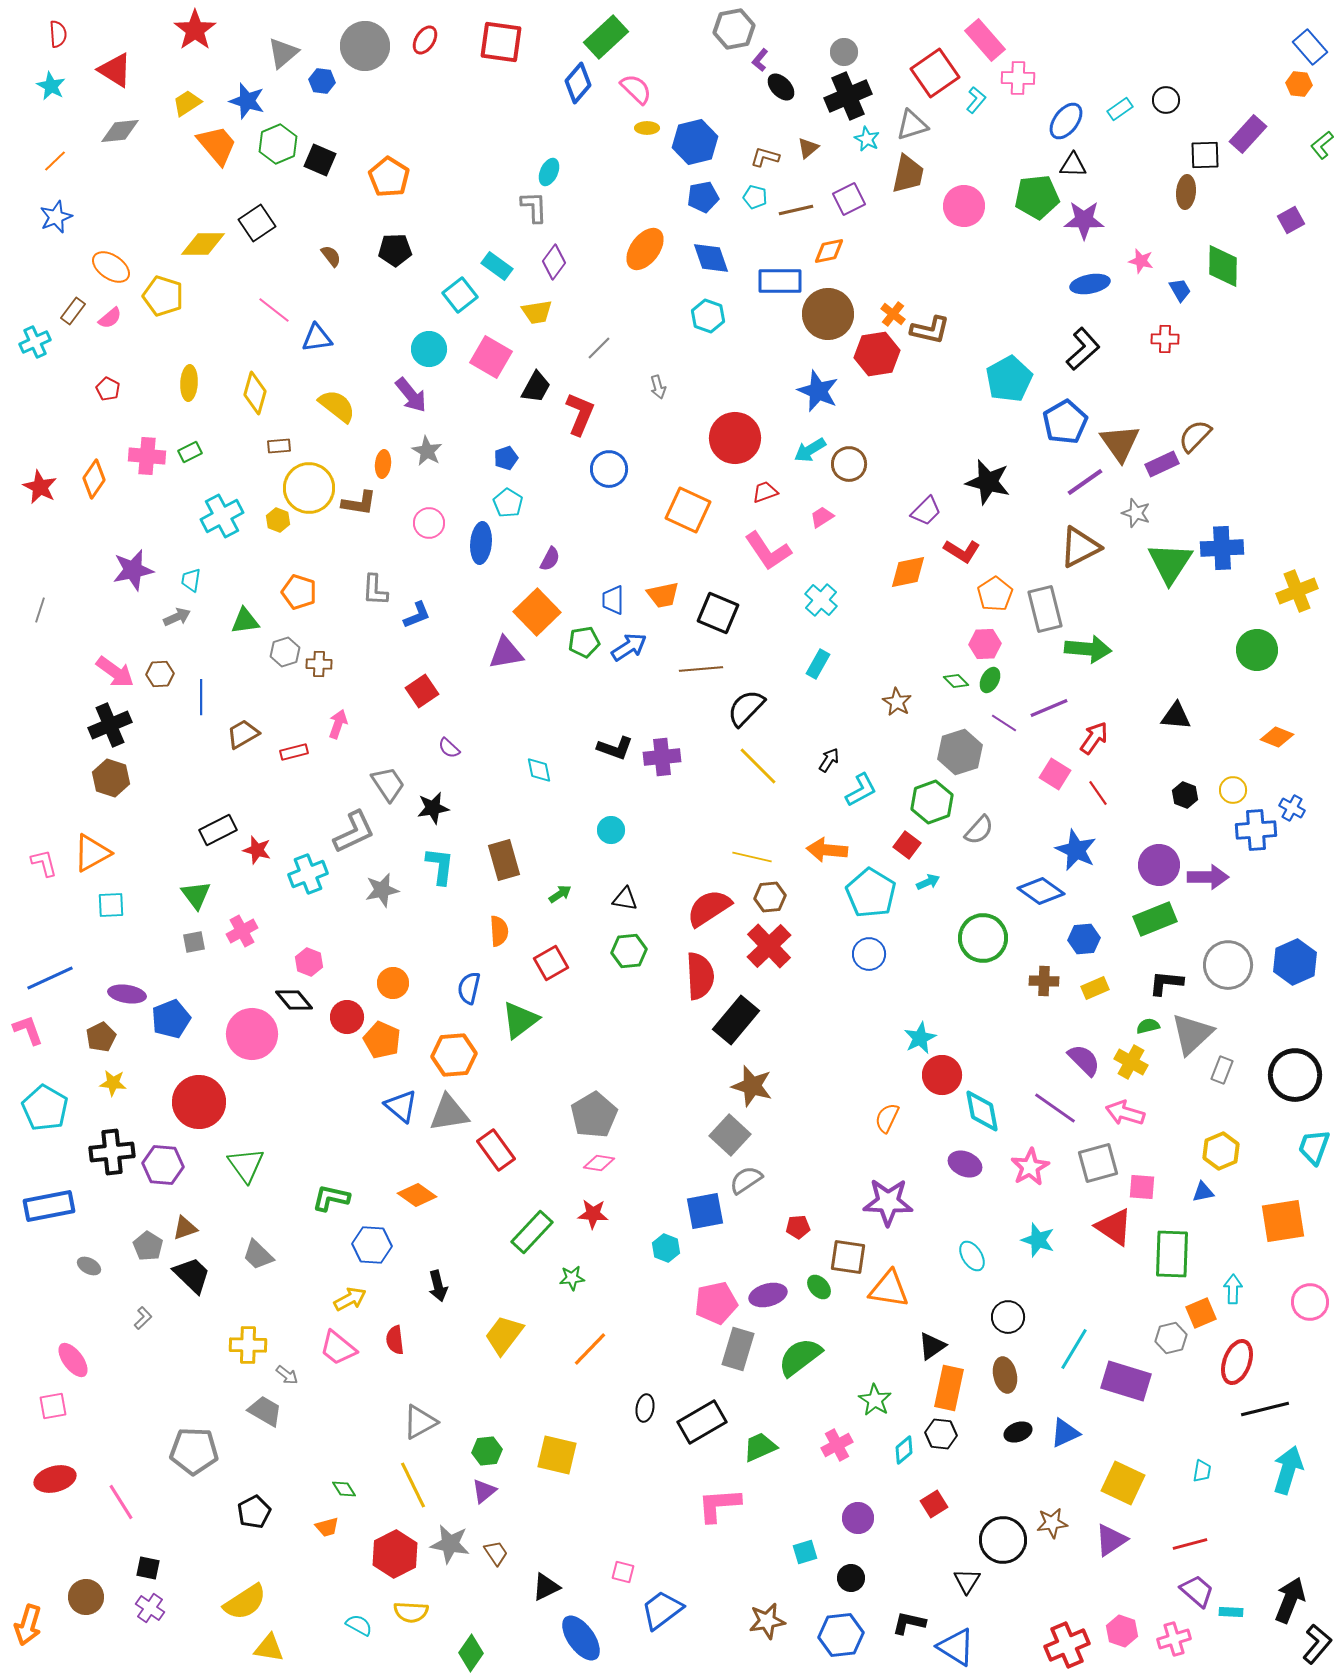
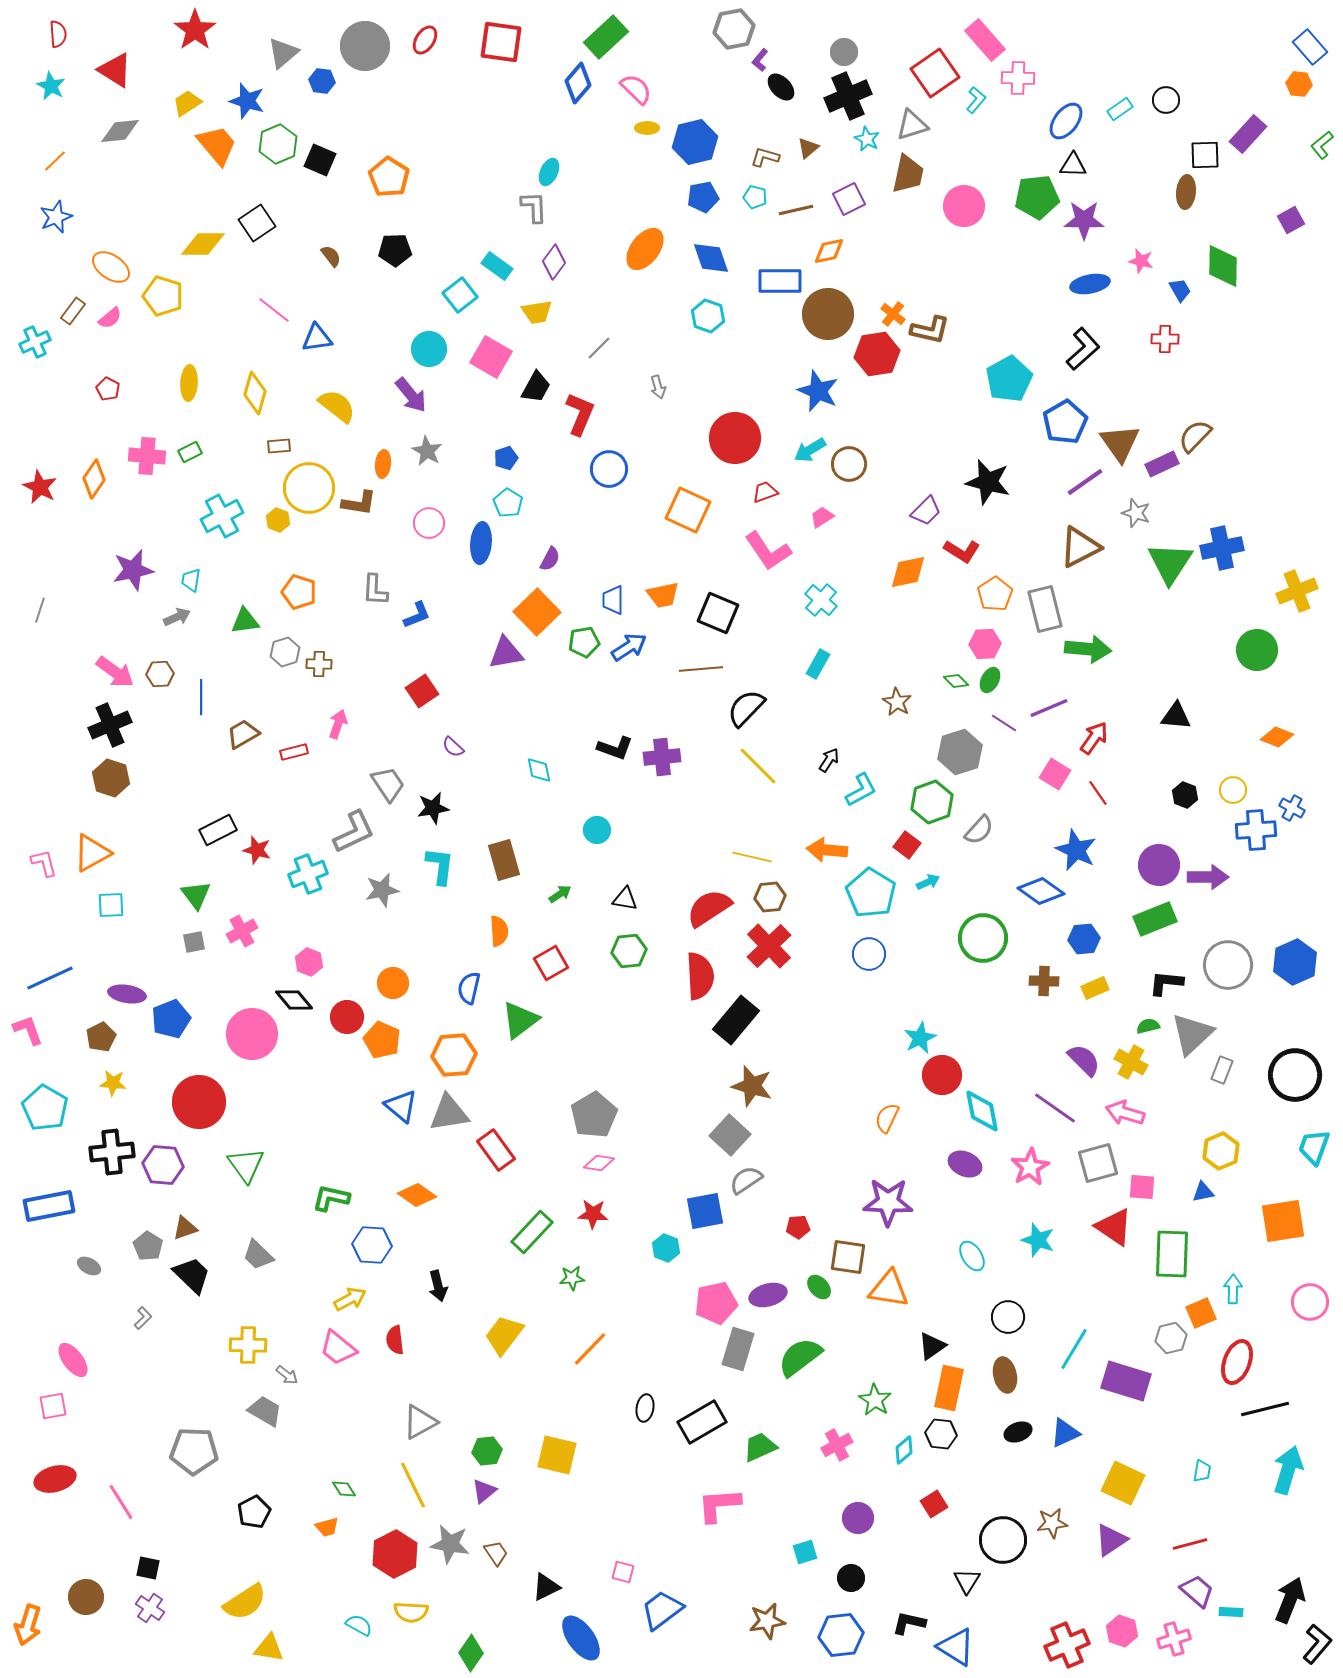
blue cross at (1222, 548): rotated 9 degrees counterclockwise
purple semicircle at (449, 748): moved 4 px right, 1 px up
cyan circle at (611, 830): moved 14 px left
